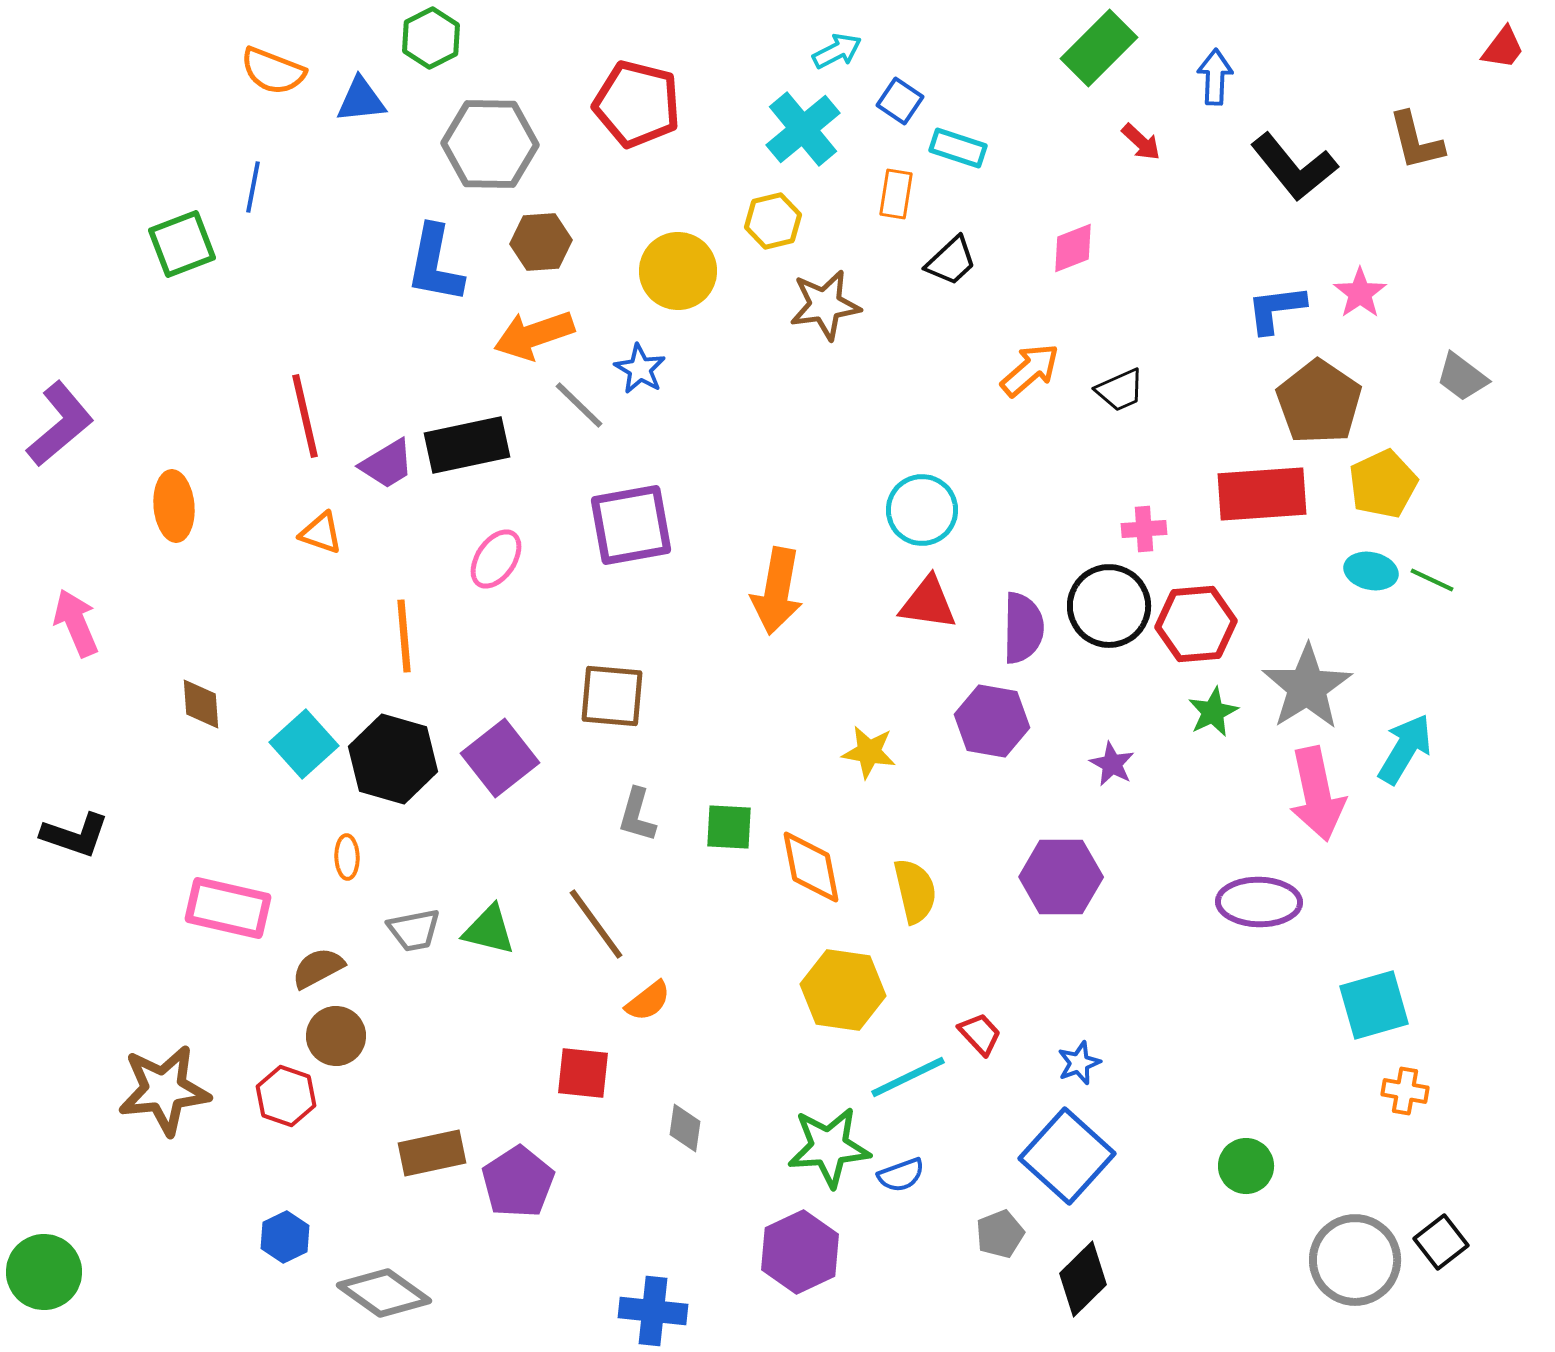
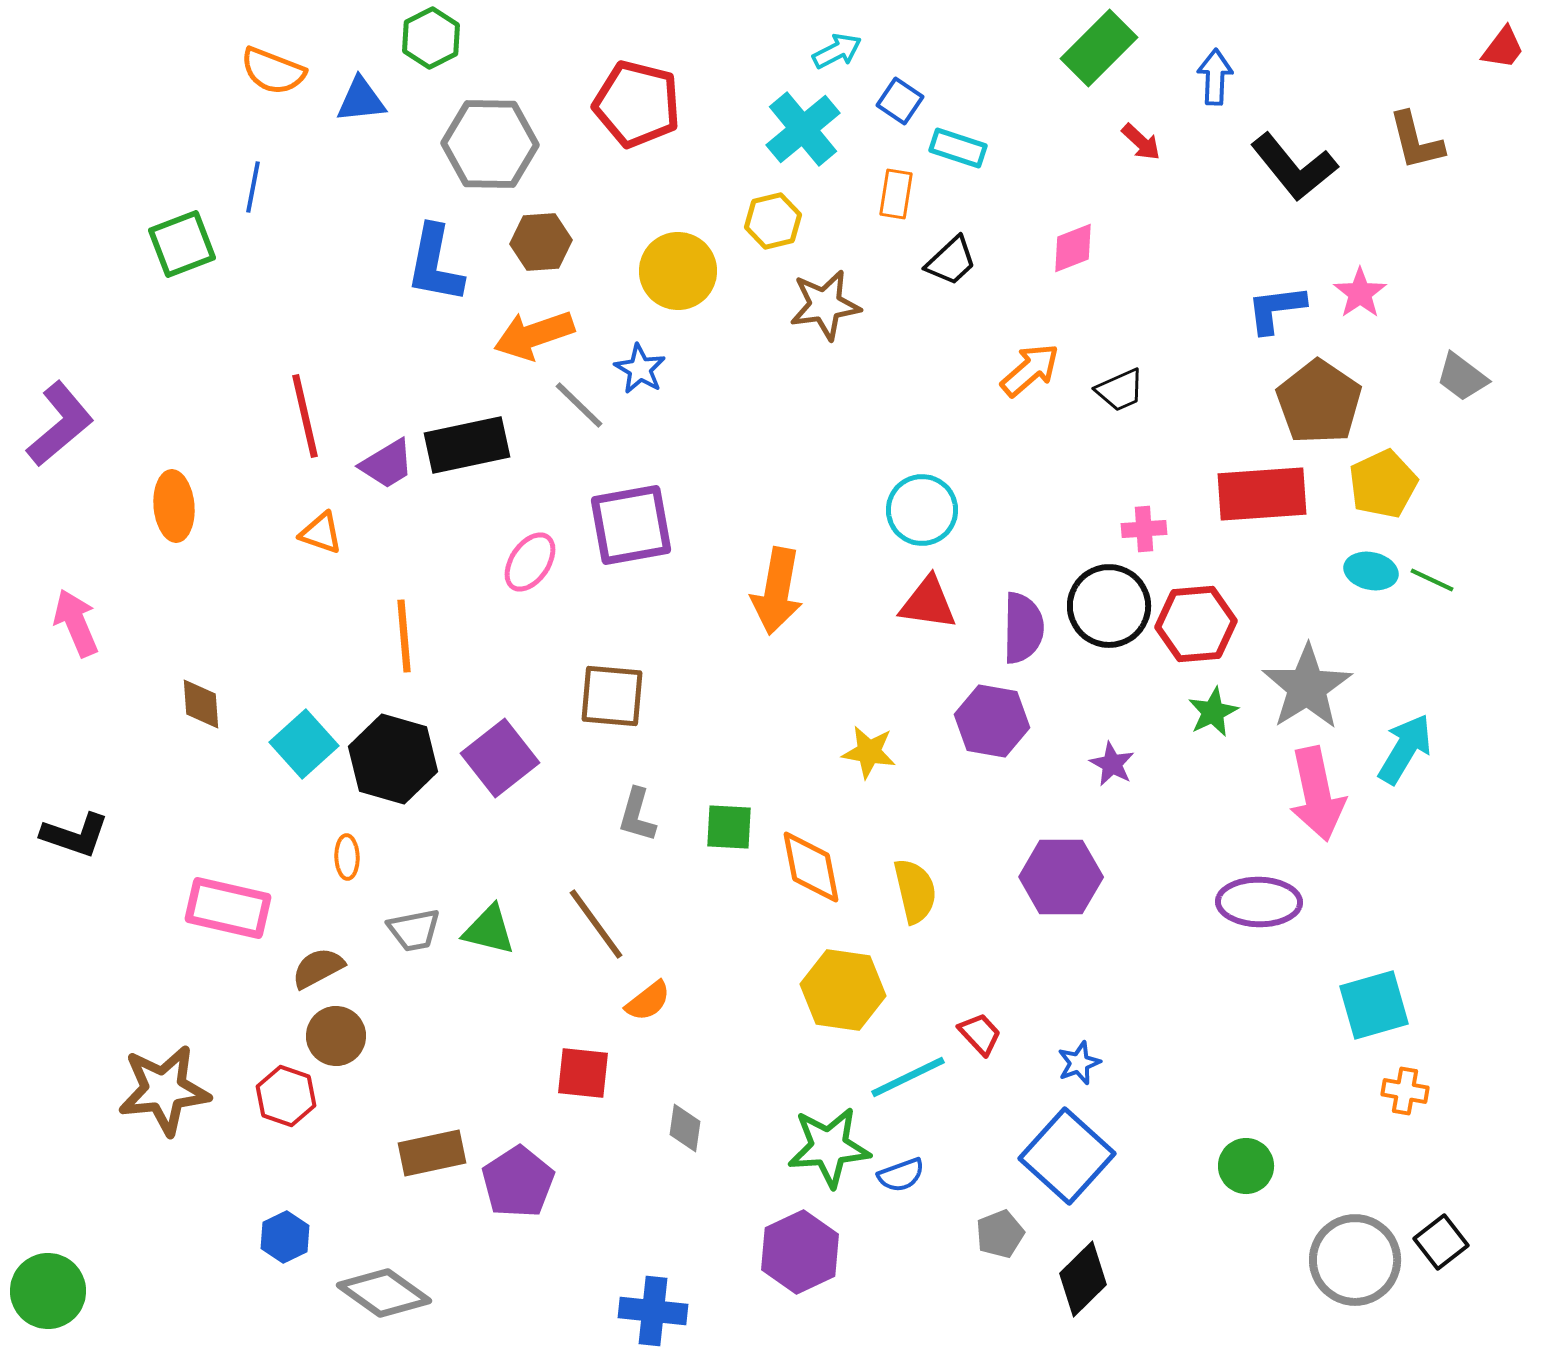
pink ellipse at (496, 559): moved 34 px right, 3 px down
green circle at (44, 1272): moved 4 px right, 19 px down
